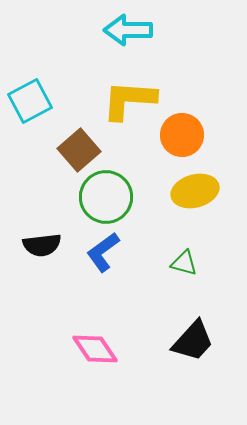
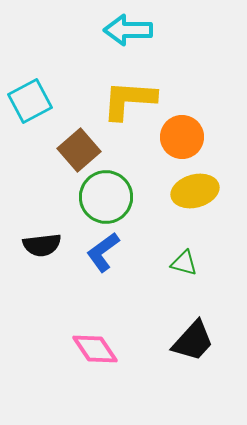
orange circle: moved 2 px down
